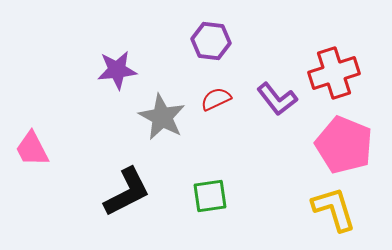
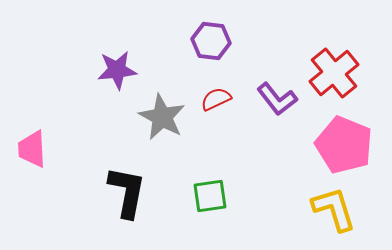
red cross: rotated 21 degrees counterclockwise
pink trapezoid: rotated 24 degrees clockwise
black L-shape: rotated 52 degrees counterclockwise
